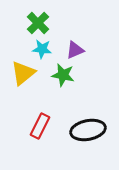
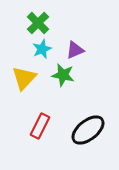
cyan star: rotated 30 degrees counterclockwise
yellow triangle: moved 1 px right, 5 px down; rotated 8 degrees counterclockwise
black ellipse: rotated 28 degrees counterclockwise
